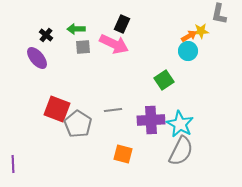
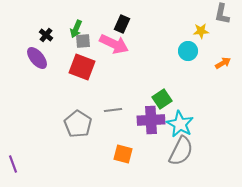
gray L-shape: moved 3 px right
green arrow: rotated 66 degrees counterclockwise
orange arrow: moved 34 px right, 27 px down
gray square: moved 6 px up
green square: moved 2 px left, 19 px down
red square: moved 25 px right, 42 px up
purple line: rotated 18 degrees counterclockwise
